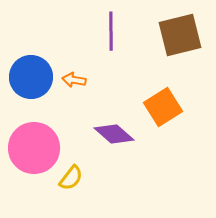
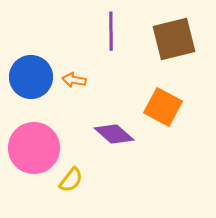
brown square: moved 6 px left, 4 px down
orange square: rotated 30 degrees counterclockwise
yellow semicircle: moved 2 px down
